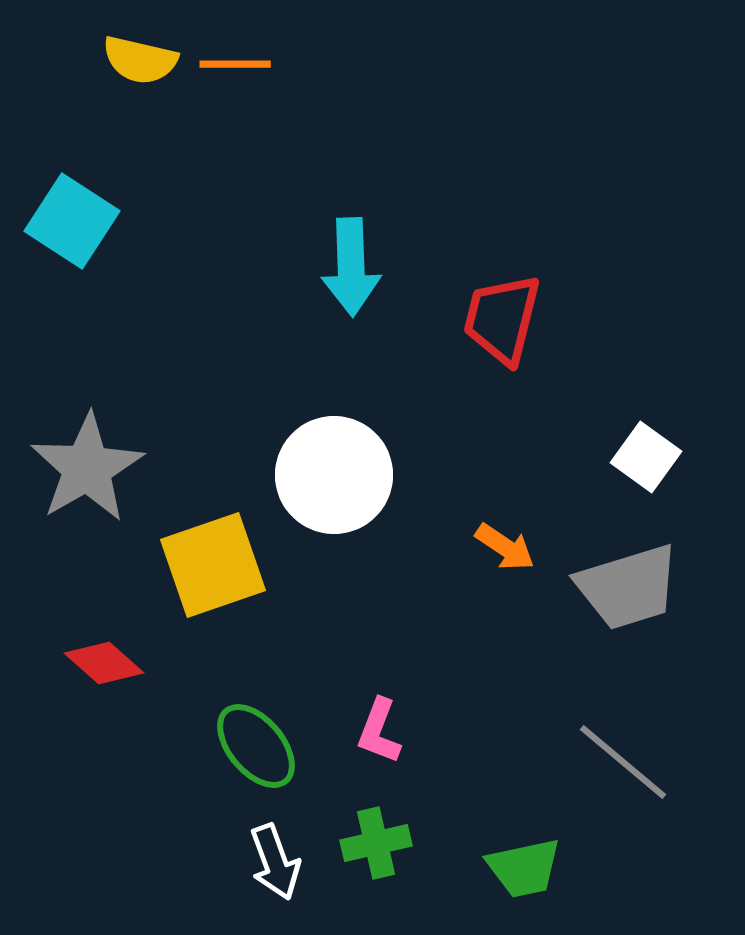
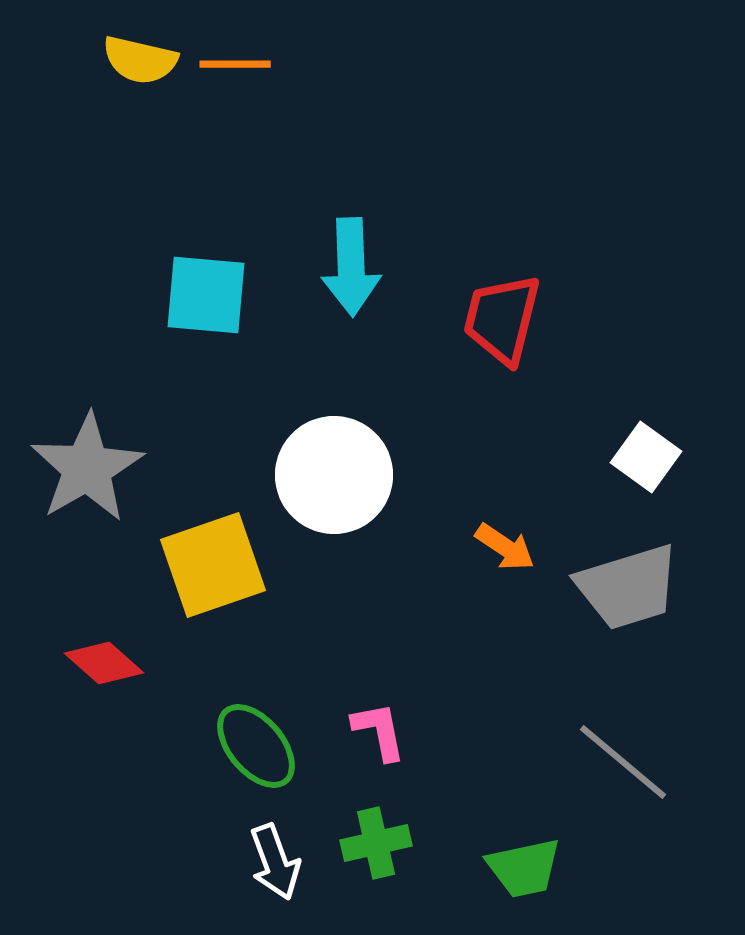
cyan square: moved 134 px right, 74 px down; rotated 28 degrees counterclockwise
pink L-shape: rotated 148 degrees clockwise
